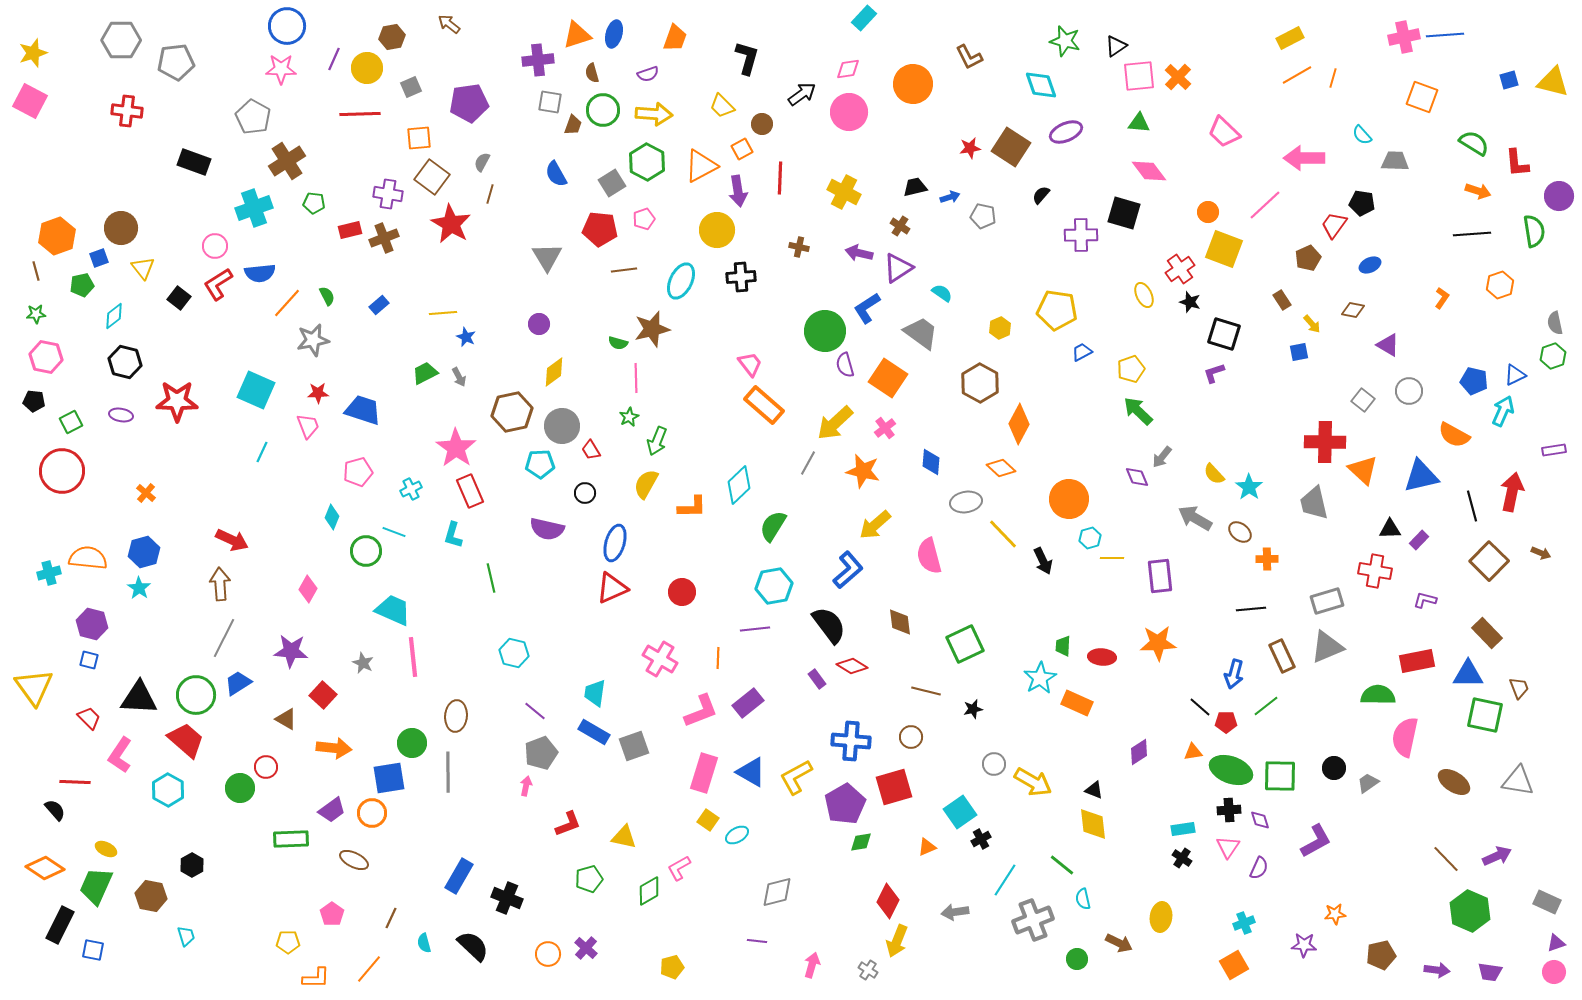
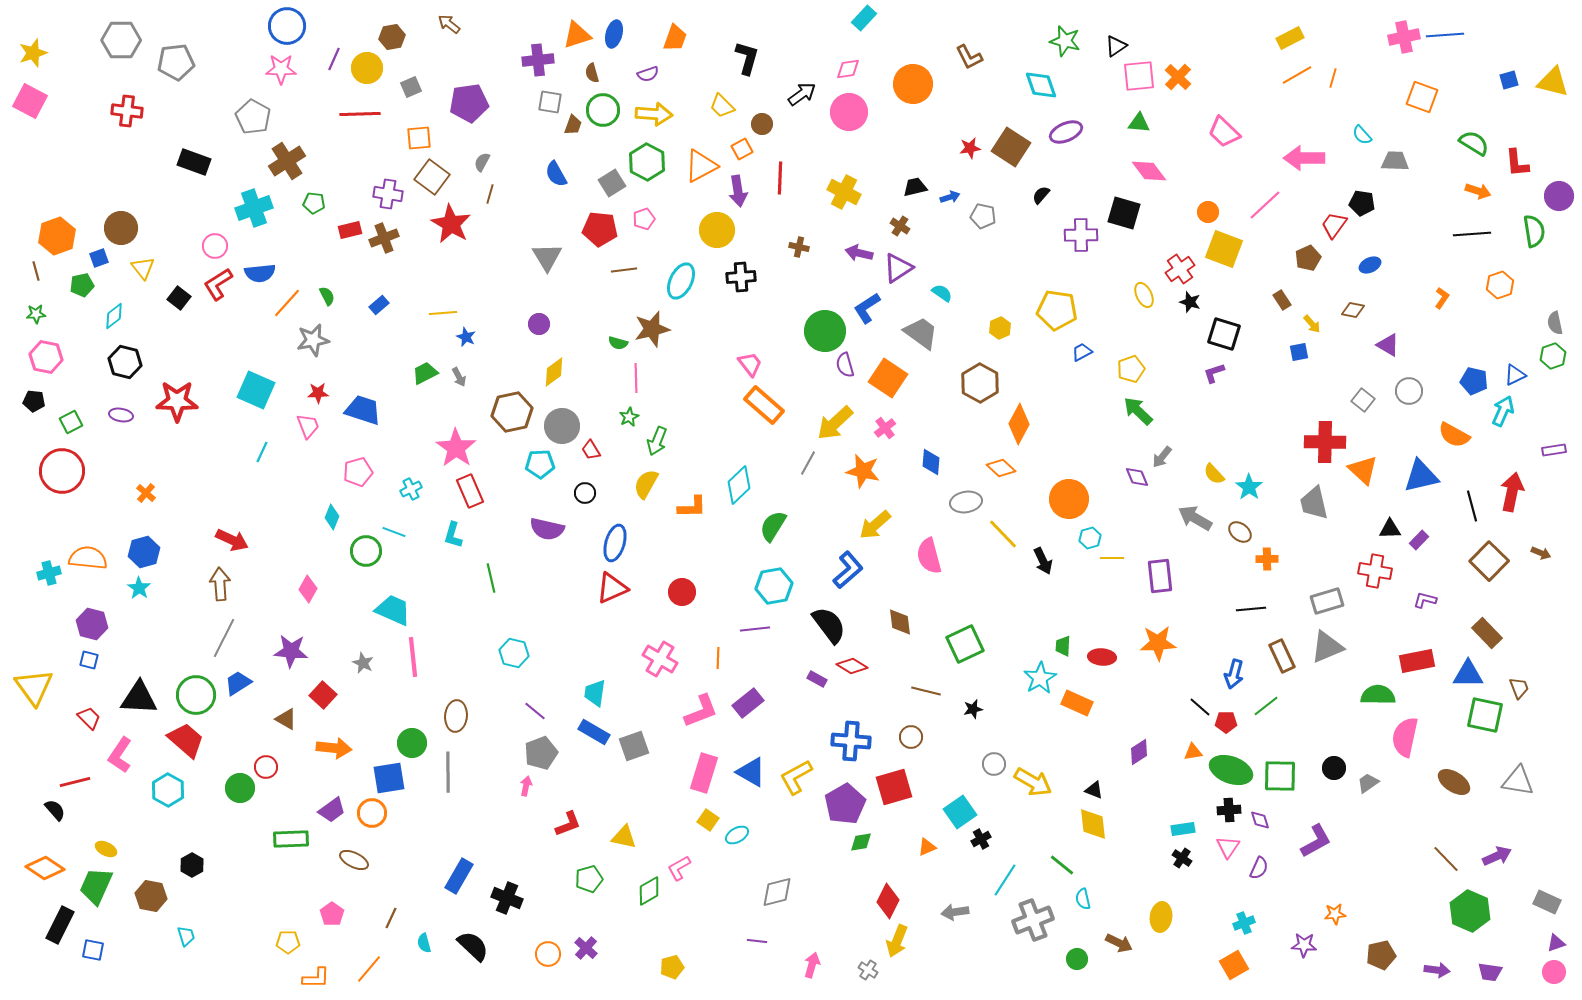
purple rectangle at (817, 679): rotated 24 degrees counterclockwise
red line at (75, 782): rotated 16 degrees counterclockwise
